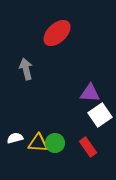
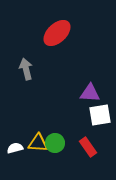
white square: rotated 25 degrees clockwise
white semicircle: moved 10 px down
